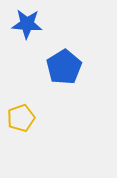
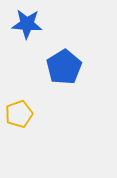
yellow pentagon: moved 2 px left, 4 px up
